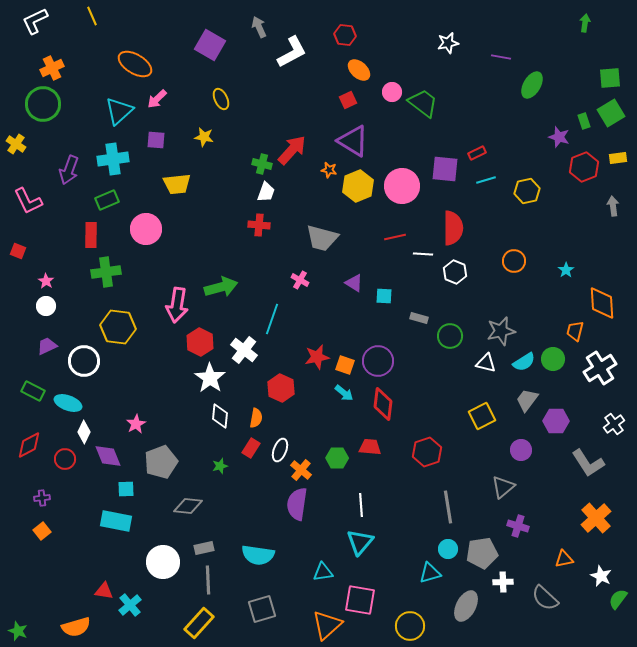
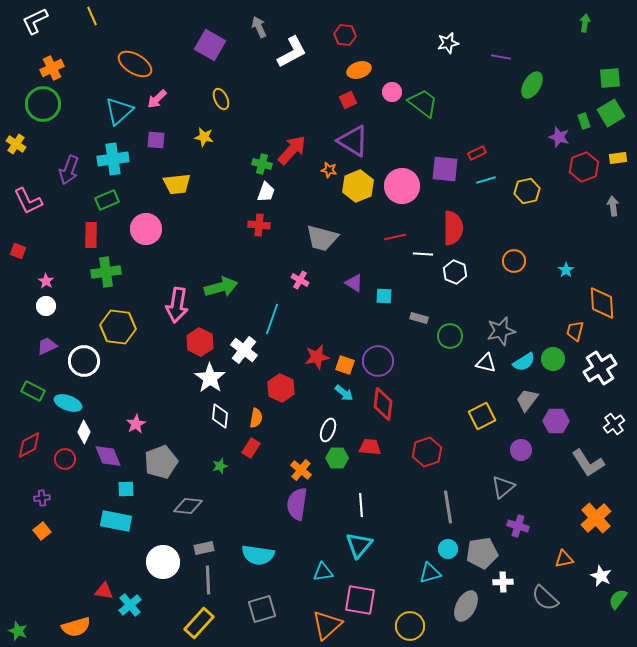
orange ellipse at (359, 70): rotated 60 degrees counterclockwise
white ellipse at (280, 450): moved 48 px right, 20 px up
cyan triangle at (360, 542): moved 1 px left, 3 px down
